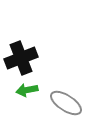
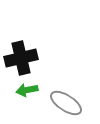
black cross: rotated 8 degrees clockwise
